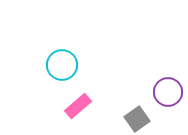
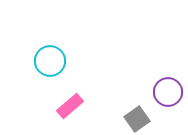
cyan circle: moved 12 px left, 4 px up
pink rectangle: moved 8 px left
